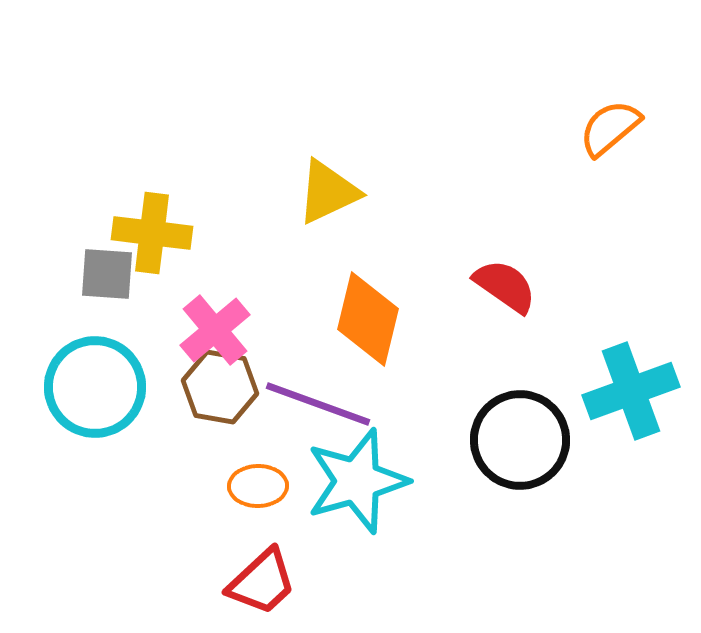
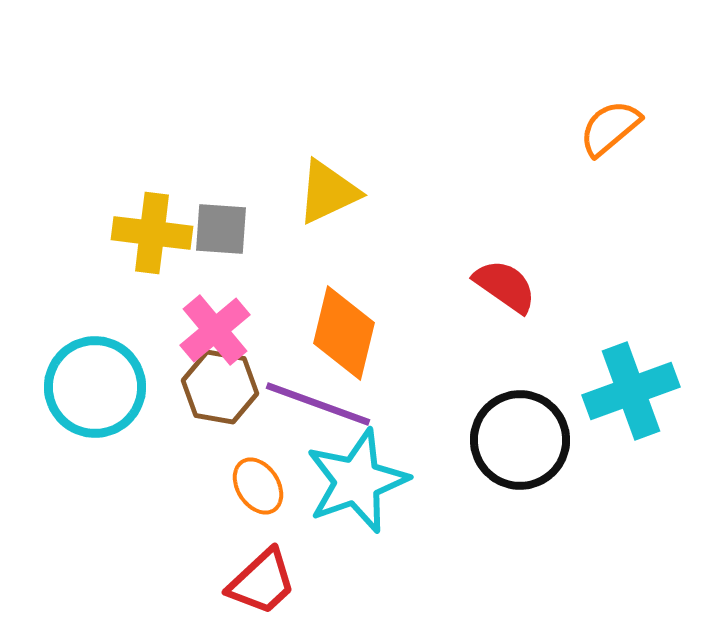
gray square: moved 114 px right, 45 px up
orange diamond: moved 24 px left, 14 px down
cyan star: rotated 4 degrees counterclockwise
orange ellipse: rotated 58 degrees clockwise
